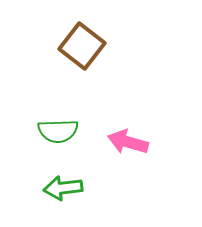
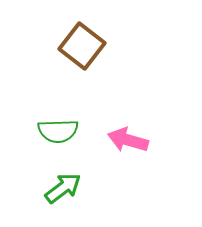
pink arrow: moved 2 px up
green arrow: rotated 150 degrees clockwise
